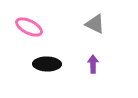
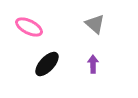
gray triangle: rotated 15 degrees clockwise
black ellipse: rotated 48 degrees counterclockwise
